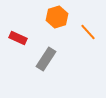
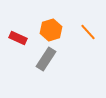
orange hexagon: moved 6 px left, 13 px down
